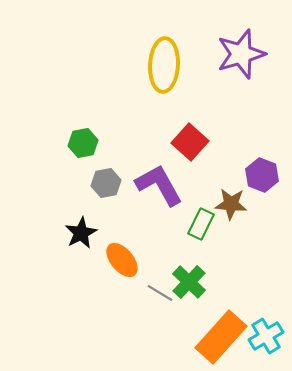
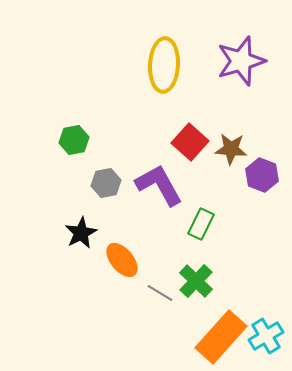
purple star: moved 7 px down
green hexagon: moved 9 px left, 3 px up
brown star: moved 55 px up
green cross: moved 7 px right, 1 px up
